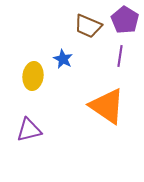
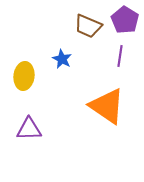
blue star: moved 1 px left
yellow ellipse: moved 9 px left
purple triangle: moved 1 px up; rotated 12 degrees clockwise
